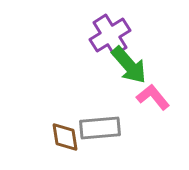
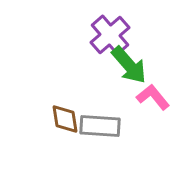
purple cross: rotated 9 degrees counterclockwise
gray rectangle: moved 2 px up; rotated 9 degrees clockwise
brown diamond: moved 18 px up
